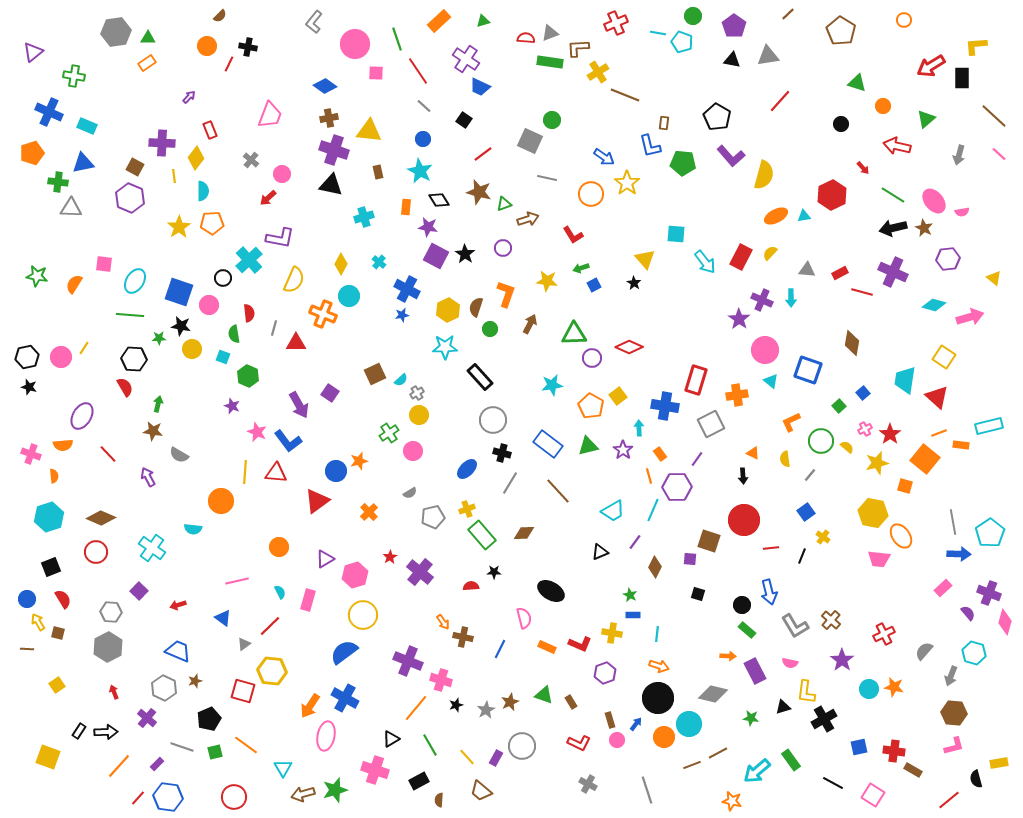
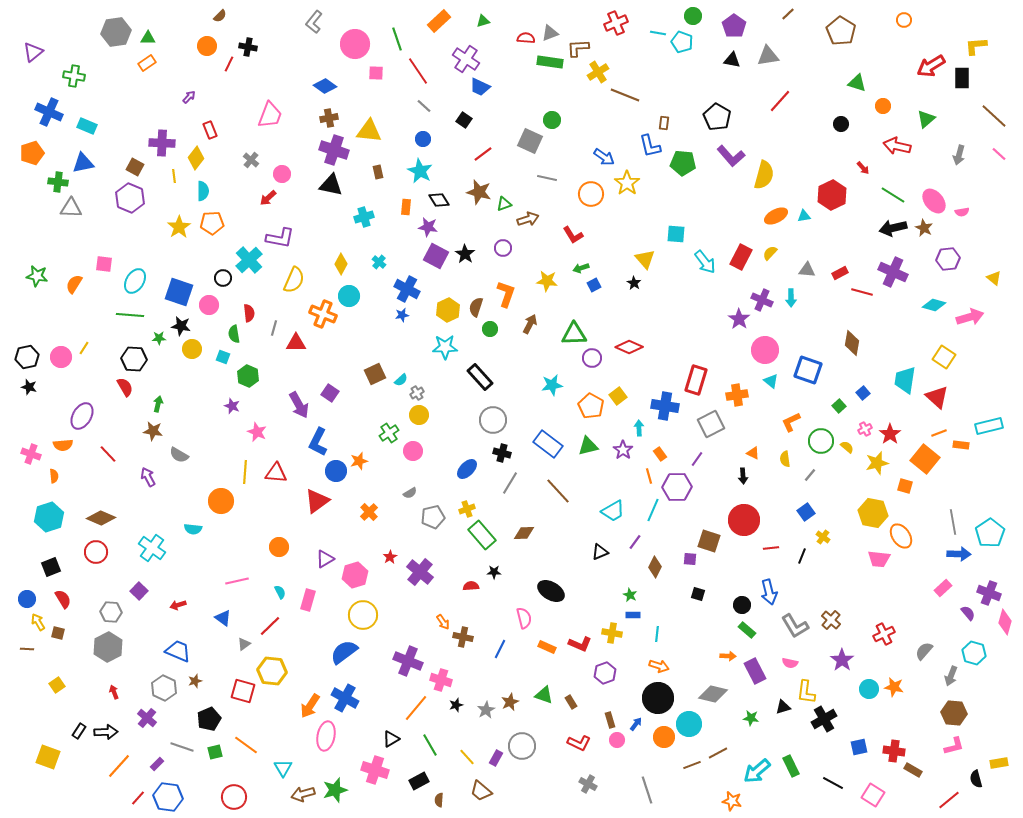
blue L-shape at (288, 441): moved 30 px right, 1 px down; rotated 64 degrees clockwise
green rectangle at (791, 760): moved 6 px down; rotated 10 degrees clockwise
